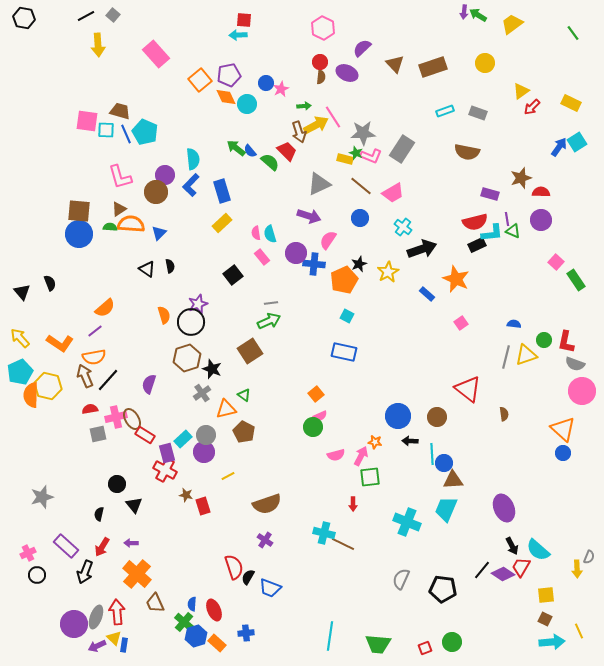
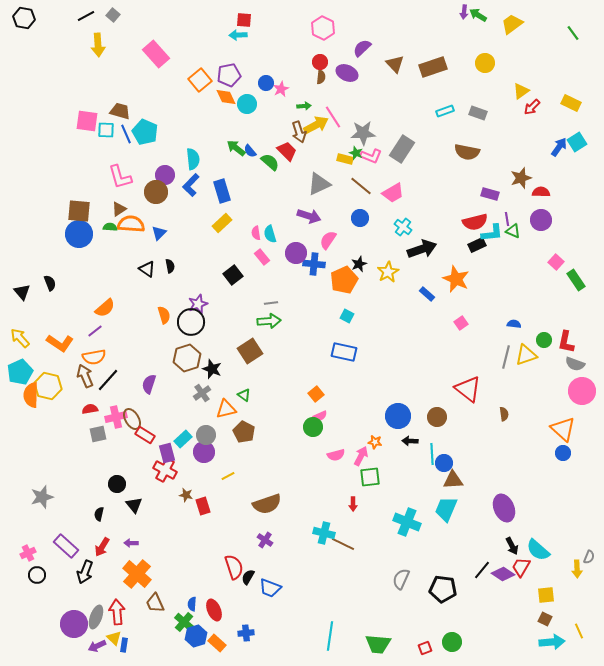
green arrow at (269, 321): rotated 20 degrees clockwise
